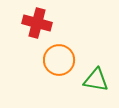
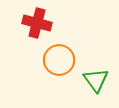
green triangle: rotated 44 degrees clockwise
